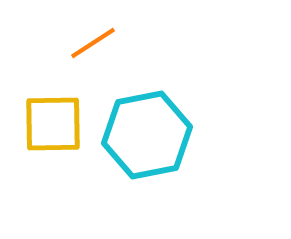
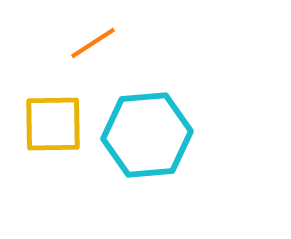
cyan hexagon: rotated 6 degrees clockwise
